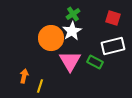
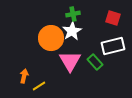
green cross: rotated 24 degrees clockwise
green rectangle: rotated 21 degrees clockwise
yellow line: moved 1 px left; rotated 40 degrees clockwise
